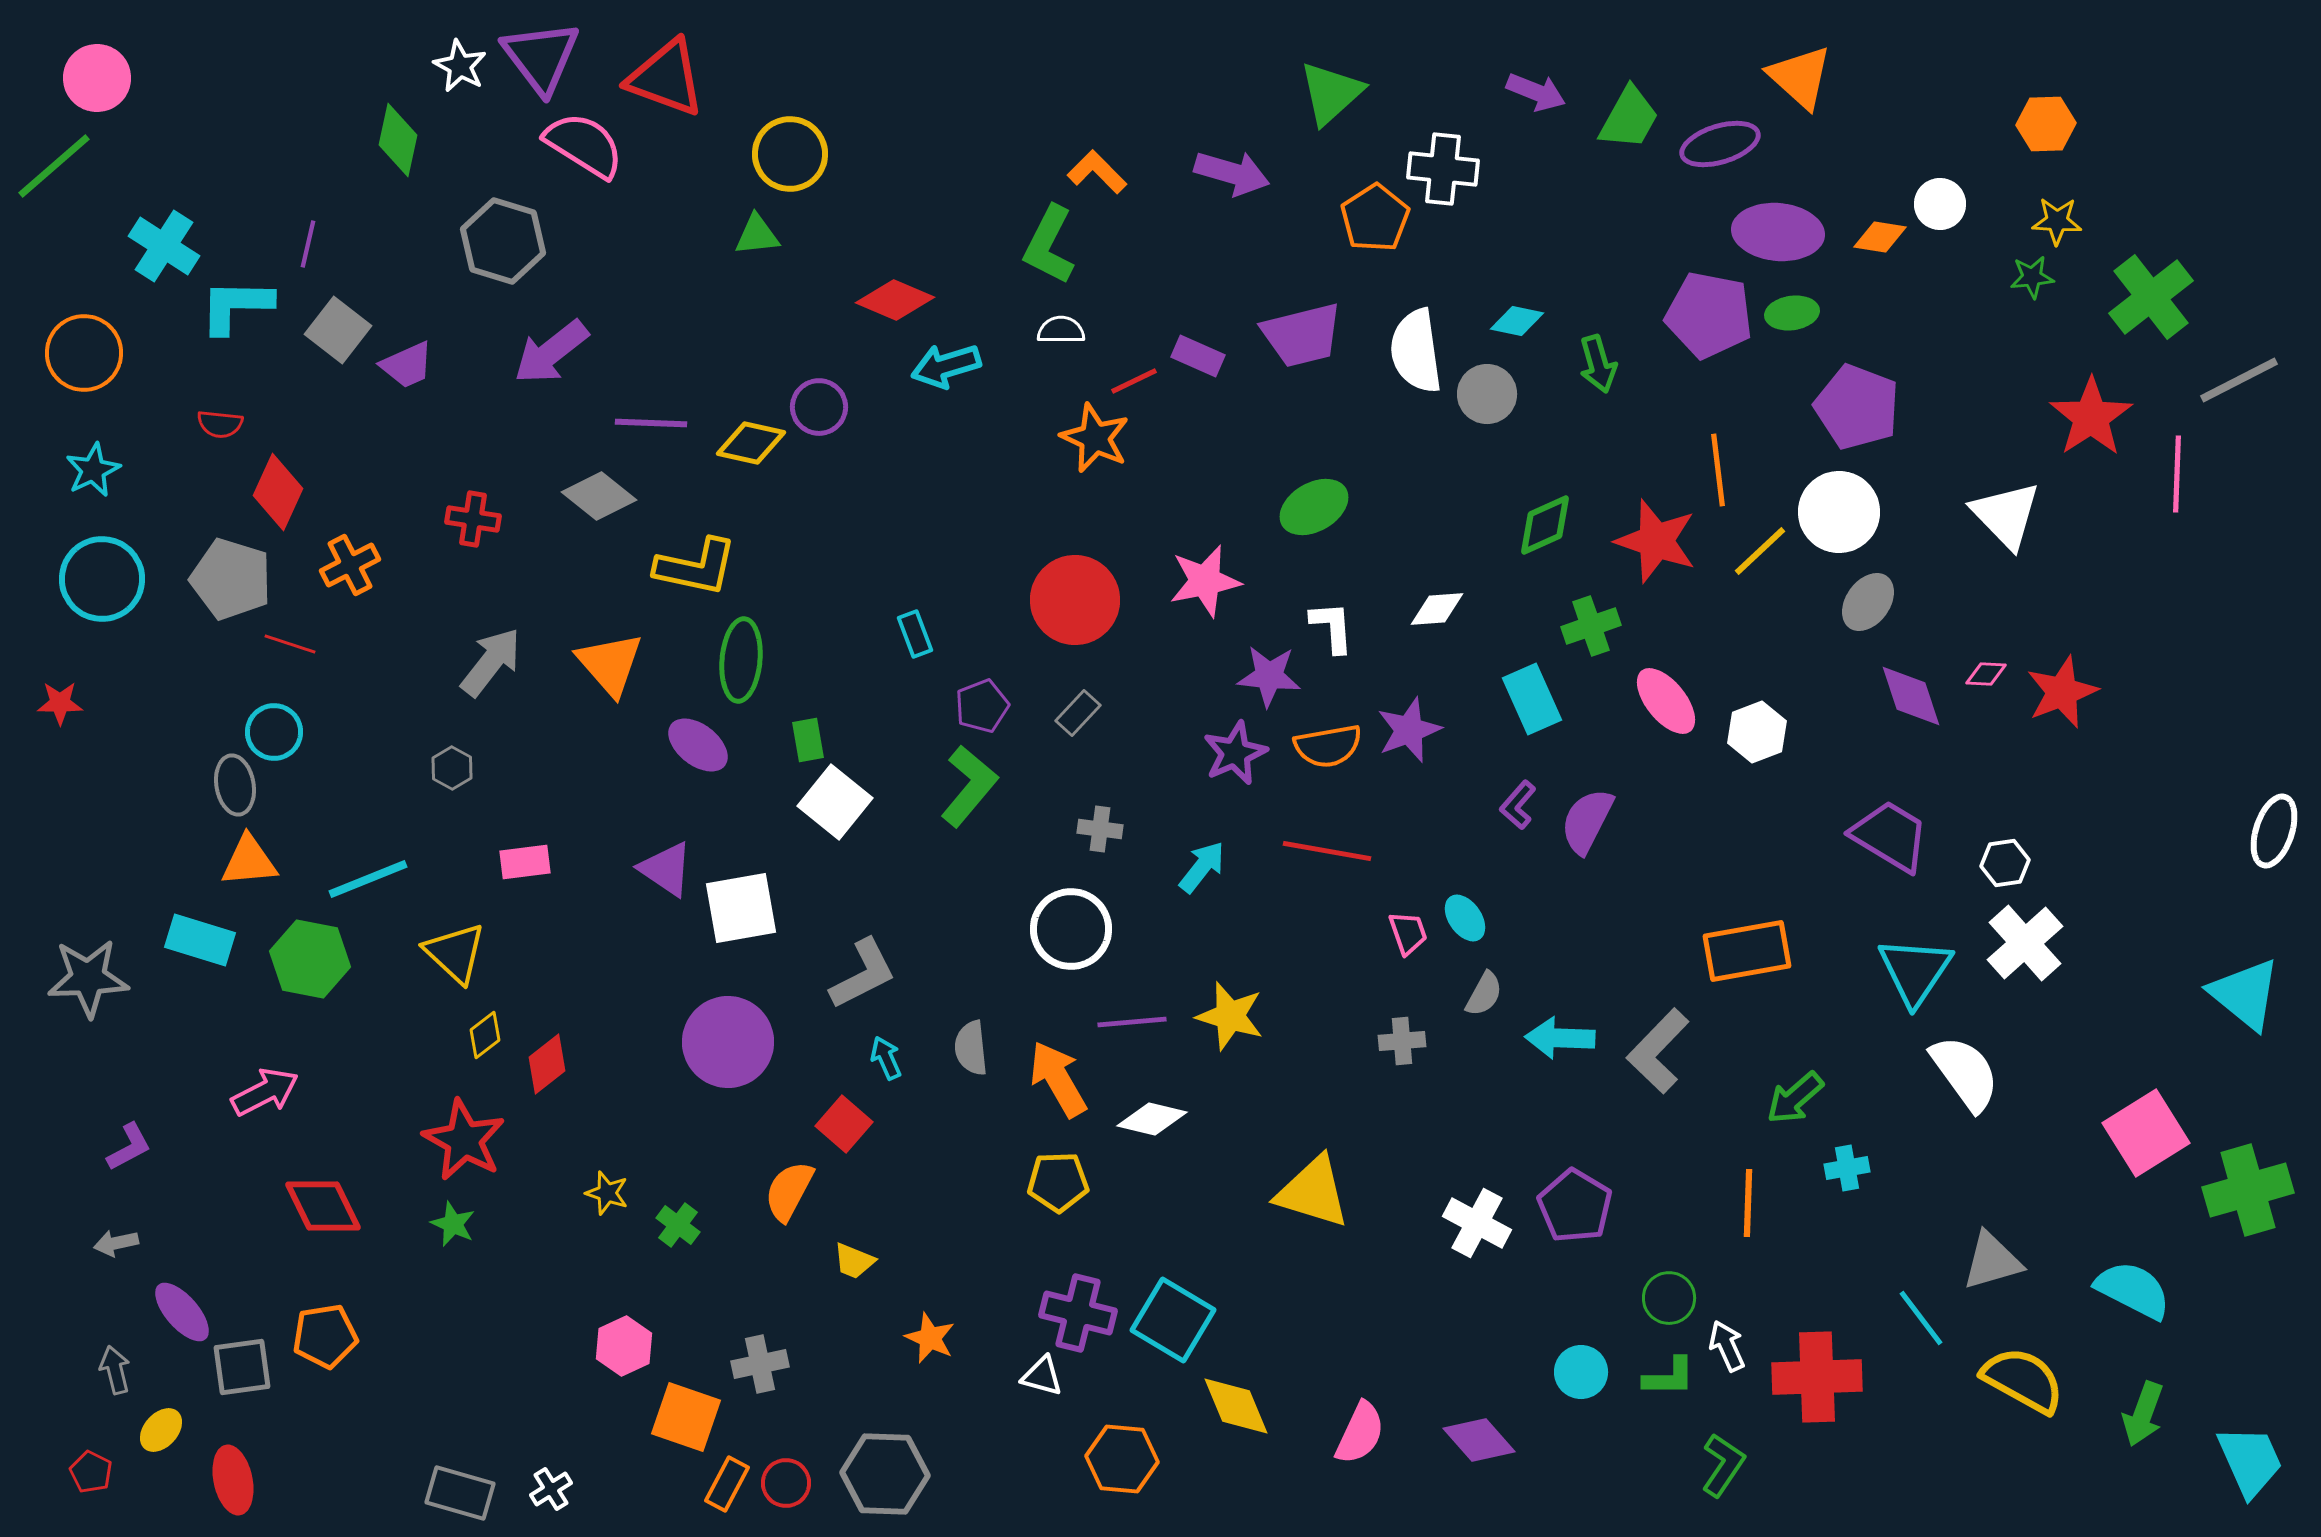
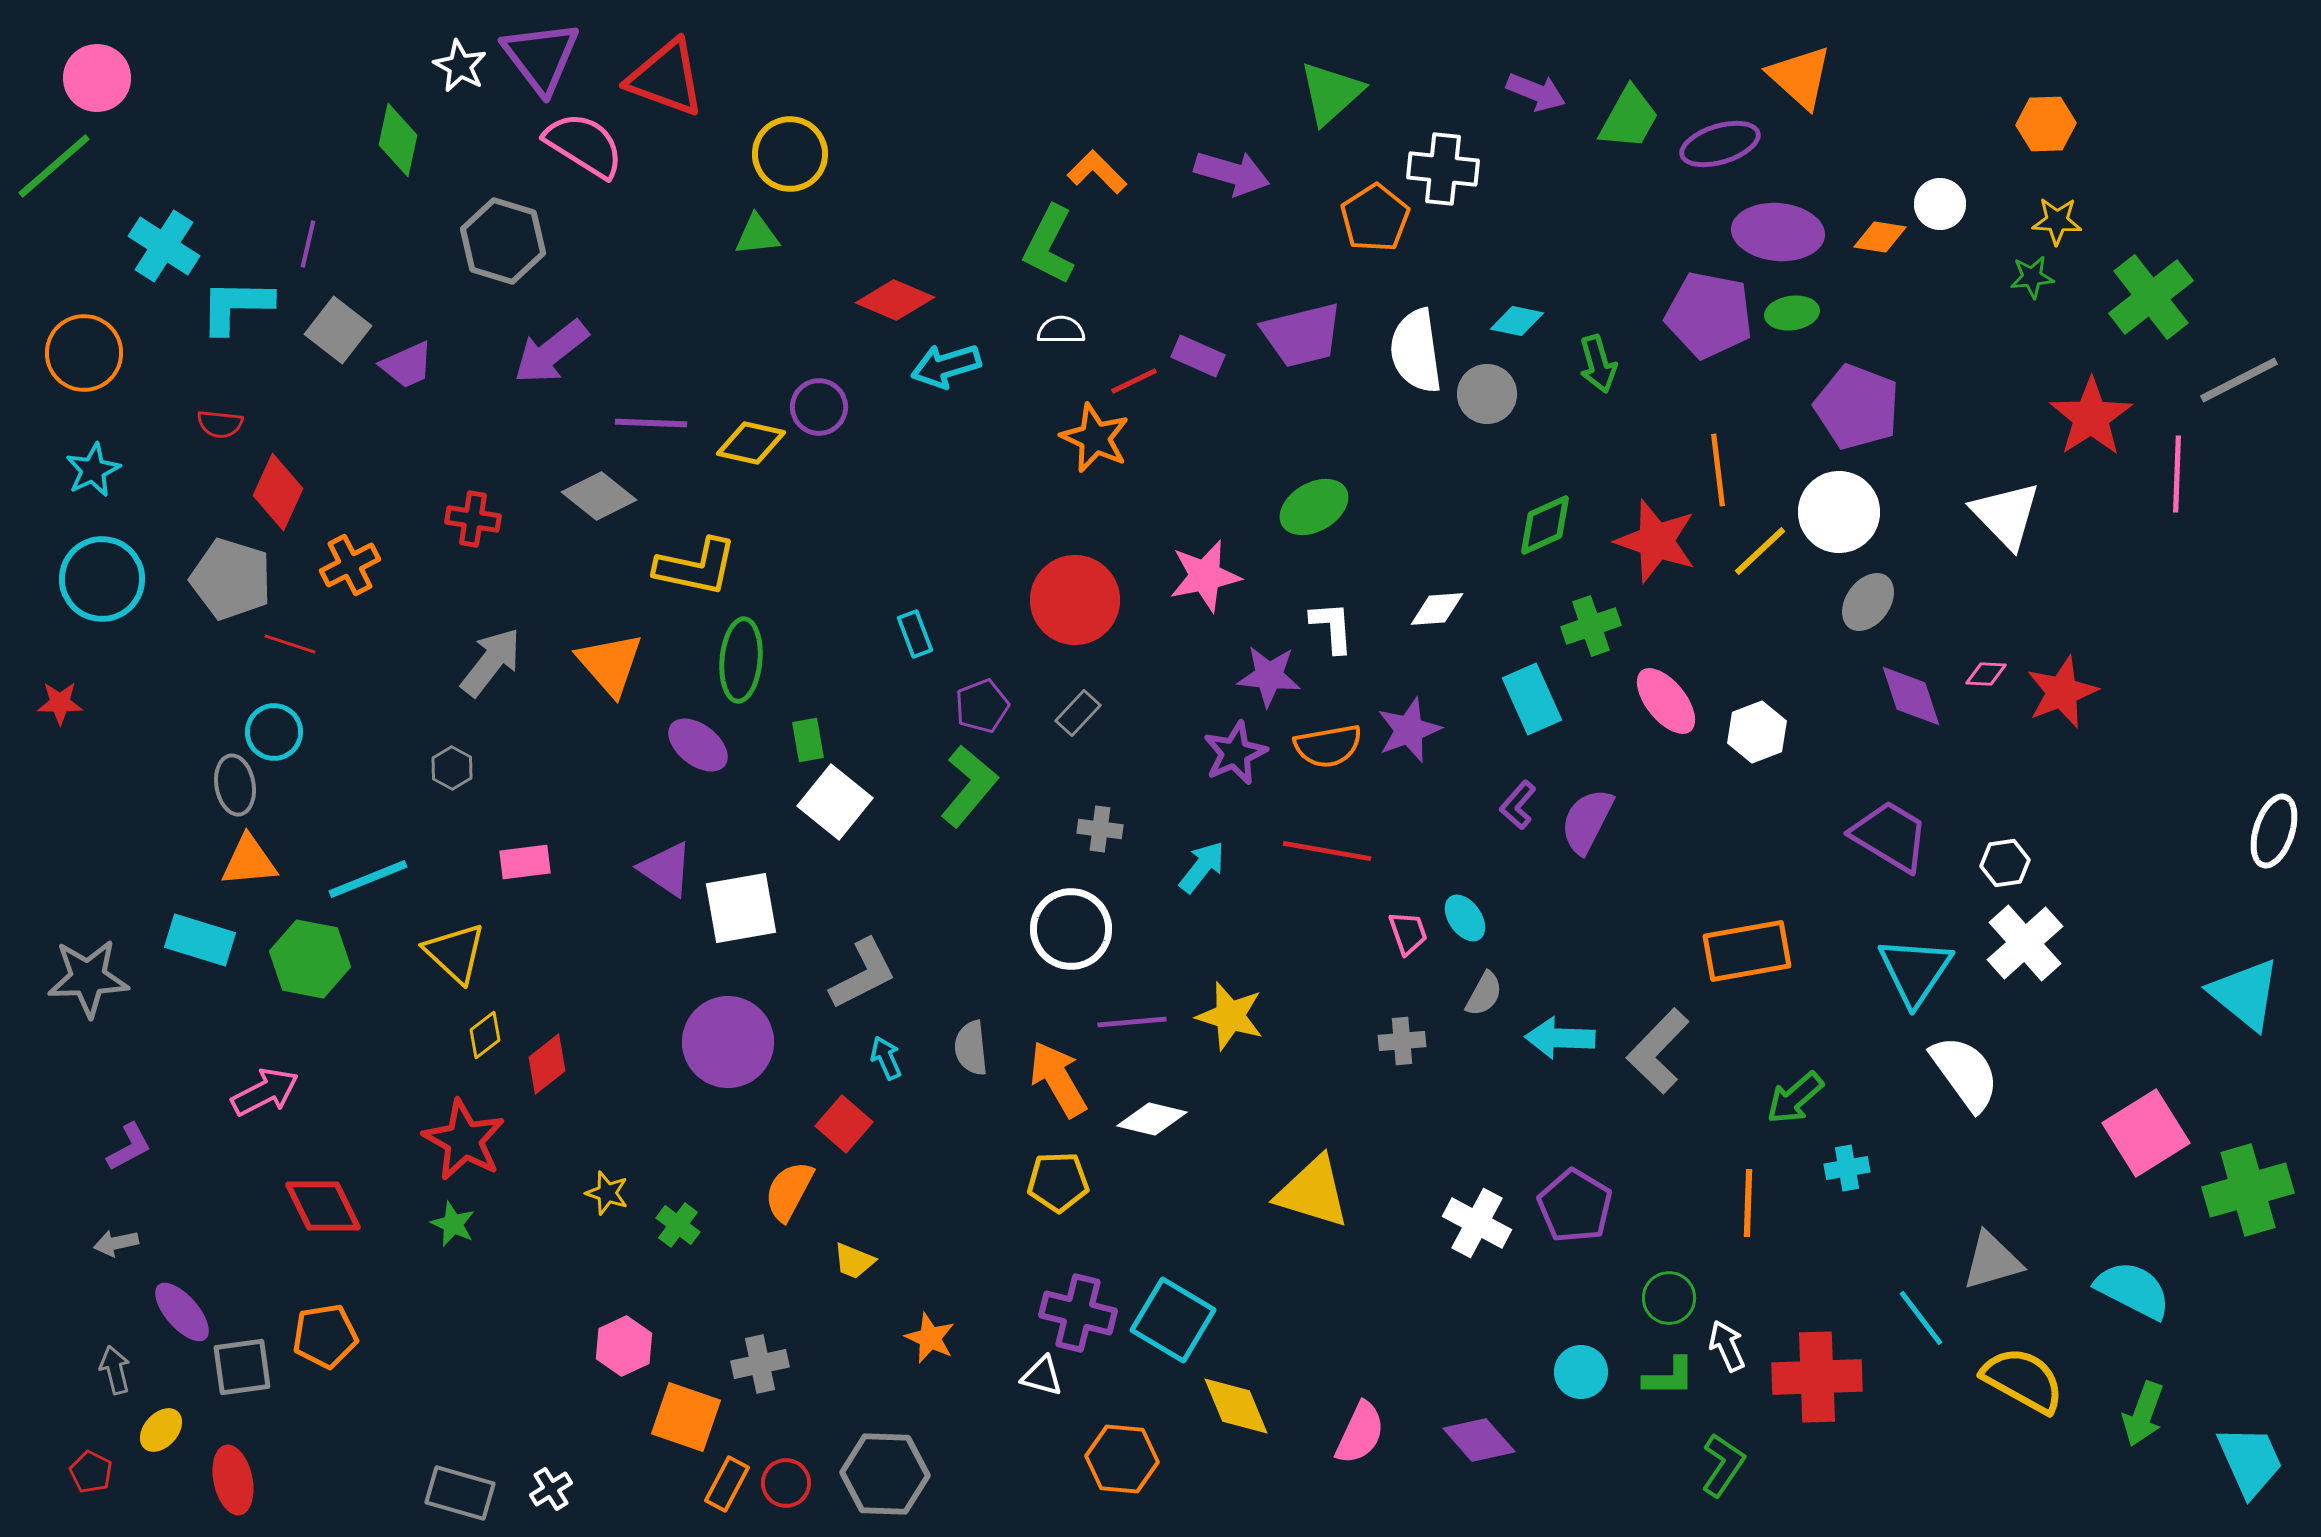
pink star at (1205, 581): moved 5 px up
